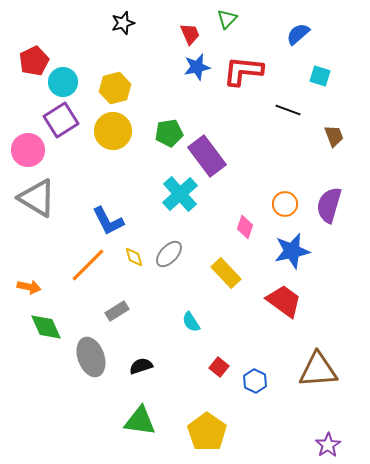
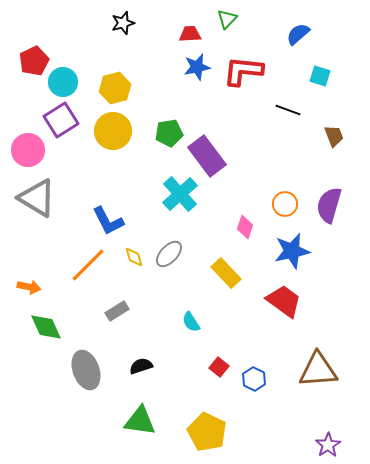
red trapezoid at (190, 34): rotated 70 degrees counterclockwise
gray ellipse at (91, 357): moved 5 px left, 13 px down
blue hexagon at (255, 381): moved 1 px left, 2 px up
yellow pentagon at (207, 432): rotated 9 degrees counterclockwise
